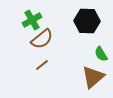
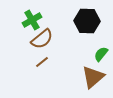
green semicircle: rotated 70 degrees clockwise
brown line: moved 3 px up
